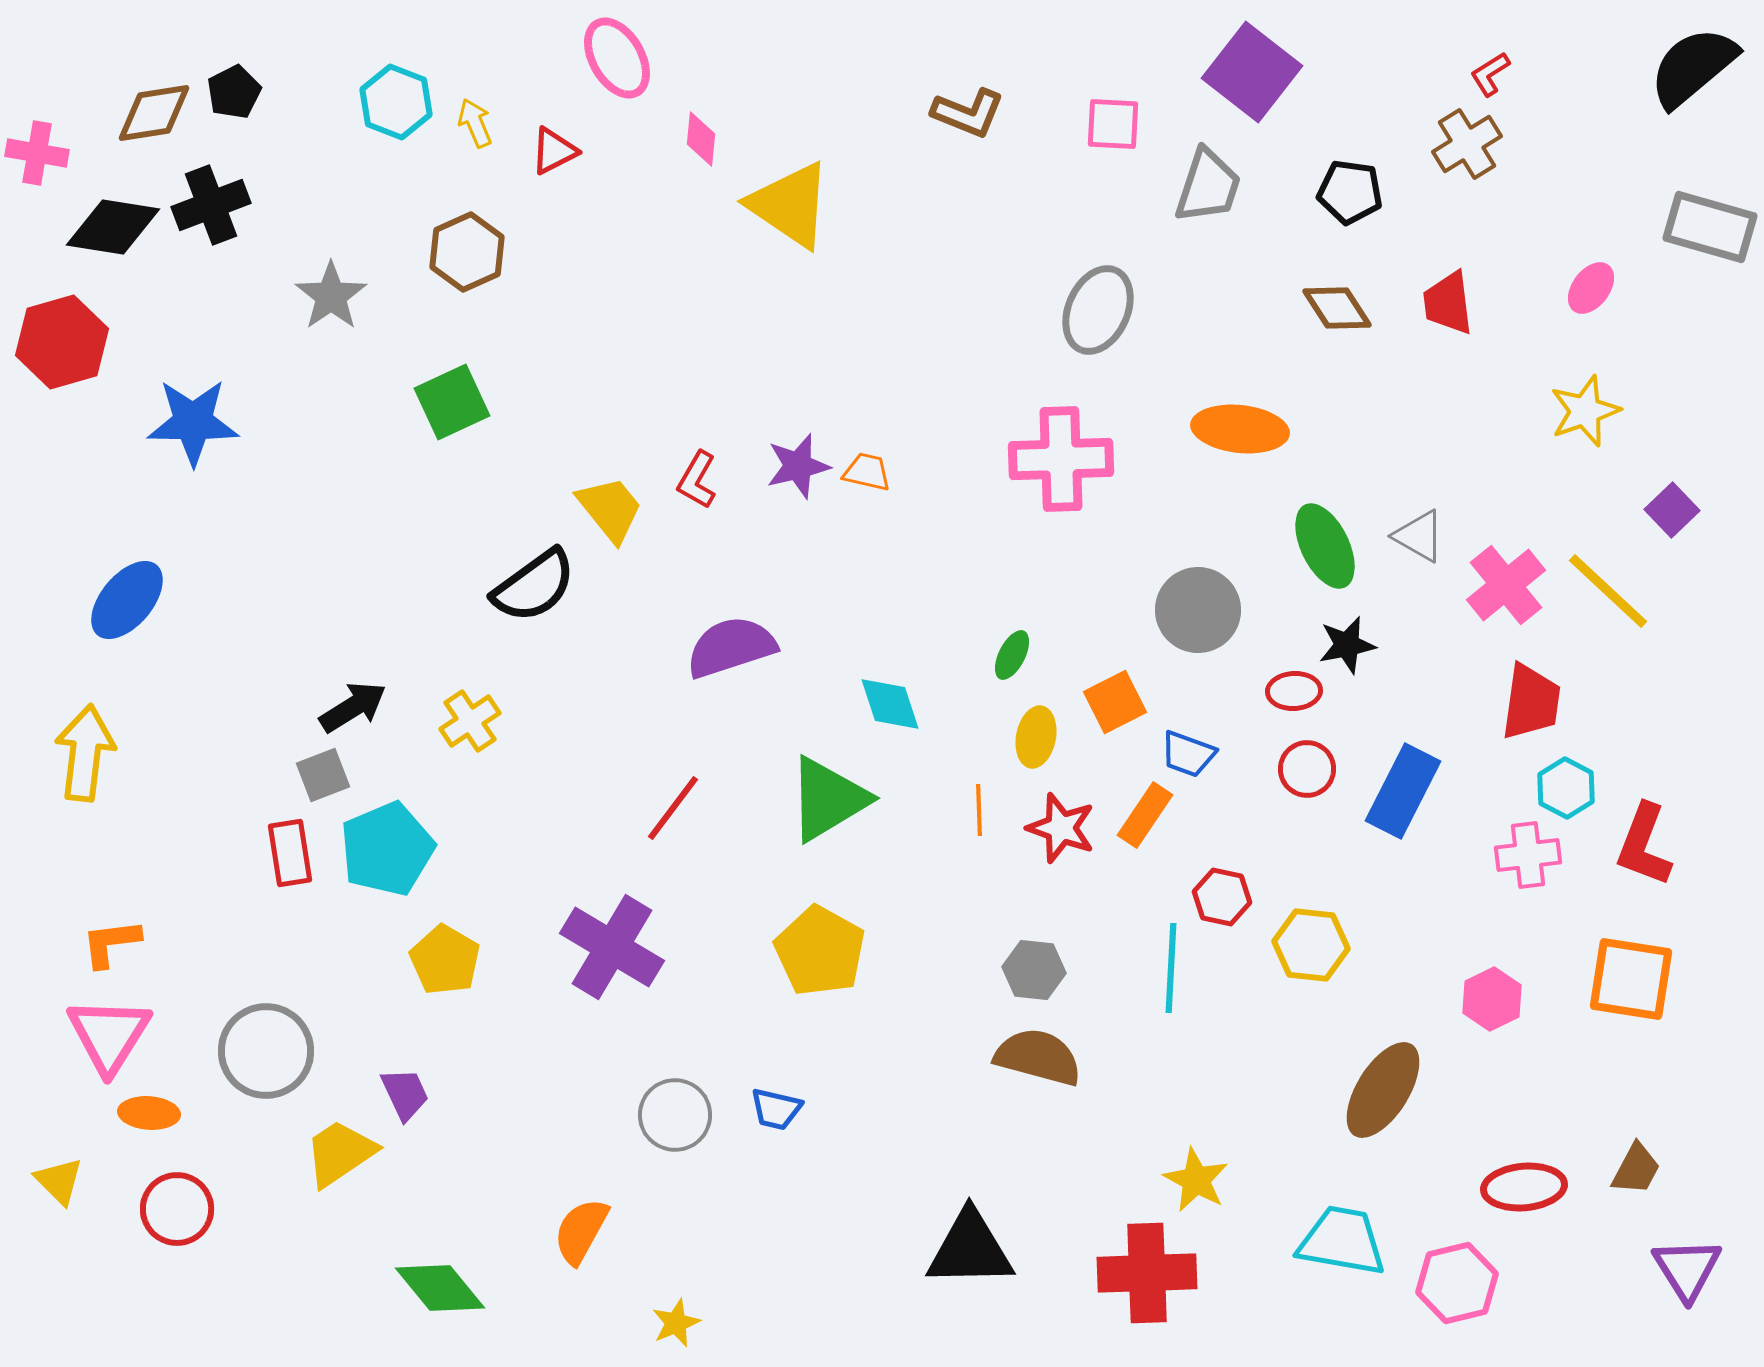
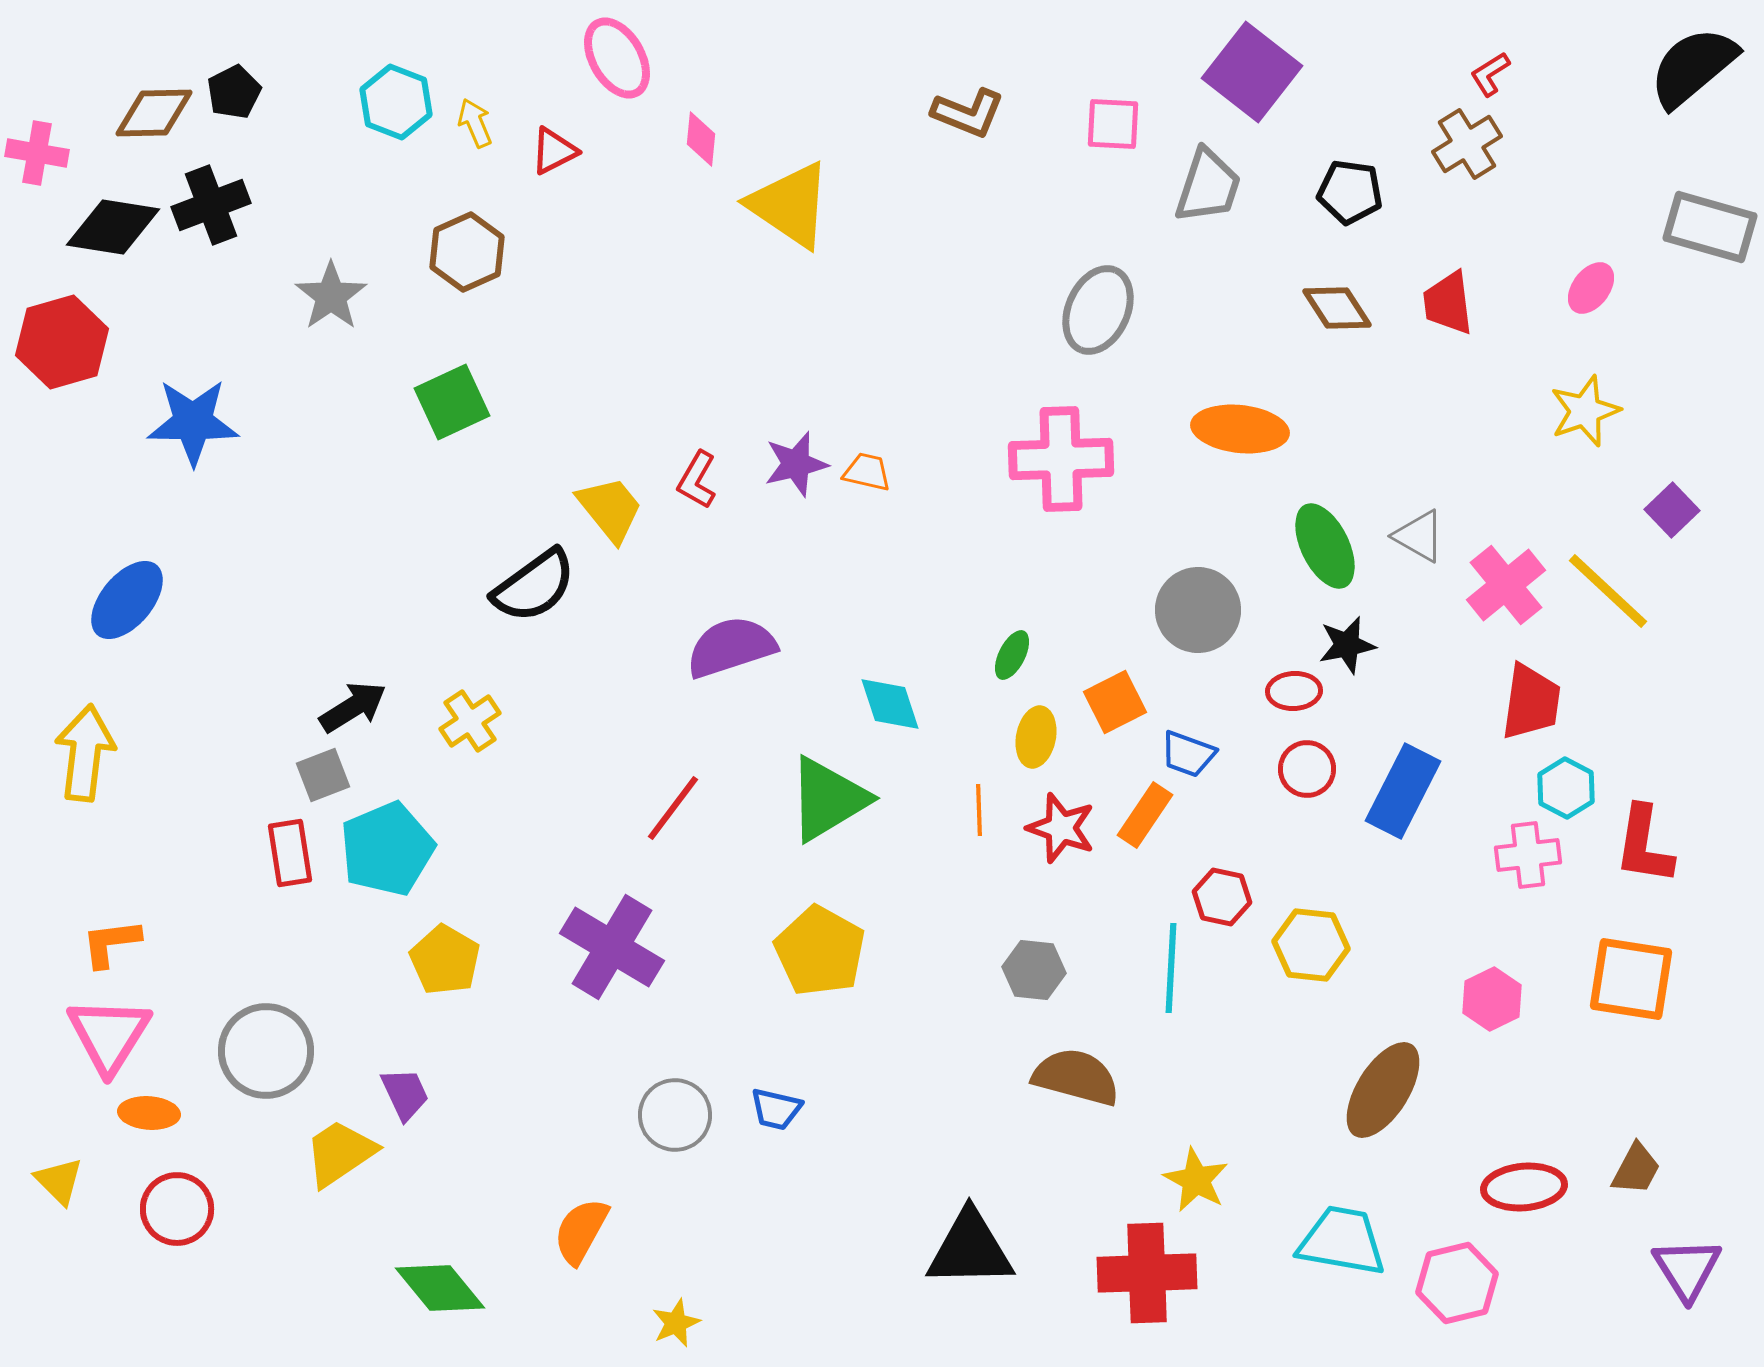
brown diamond at (154, 113): rotated 8 degrees clockwise
purple star at (798, 466): moved 2 px left, 2 px up
red L-shape at (1644, 845): rotated 12 degrees counterclockwise
brown semicircle at (1038, 1057): moved 38 px right, 20 px down
